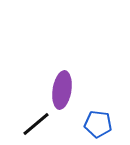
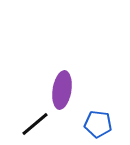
black line: moved 1 px left
